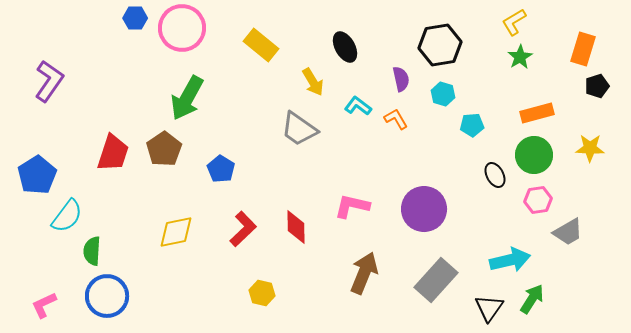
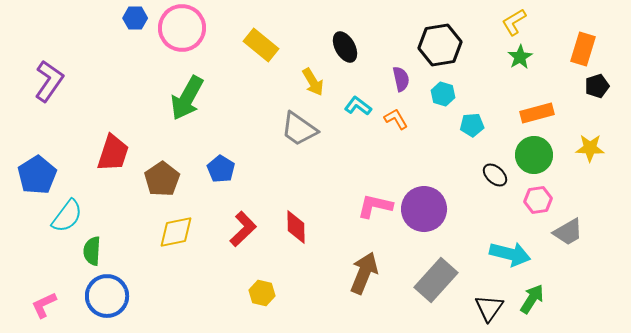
brown pentagon at (164, 149): moved 2 px left, 30 px down
black ellipse at (495, 175): rotated 20 degrees counterclockwise
pink L-shape at (352, 206): moved 23 px right
cyan arrow at (510, 260): moved 6 px up; rotated 27 degrees clockwise
